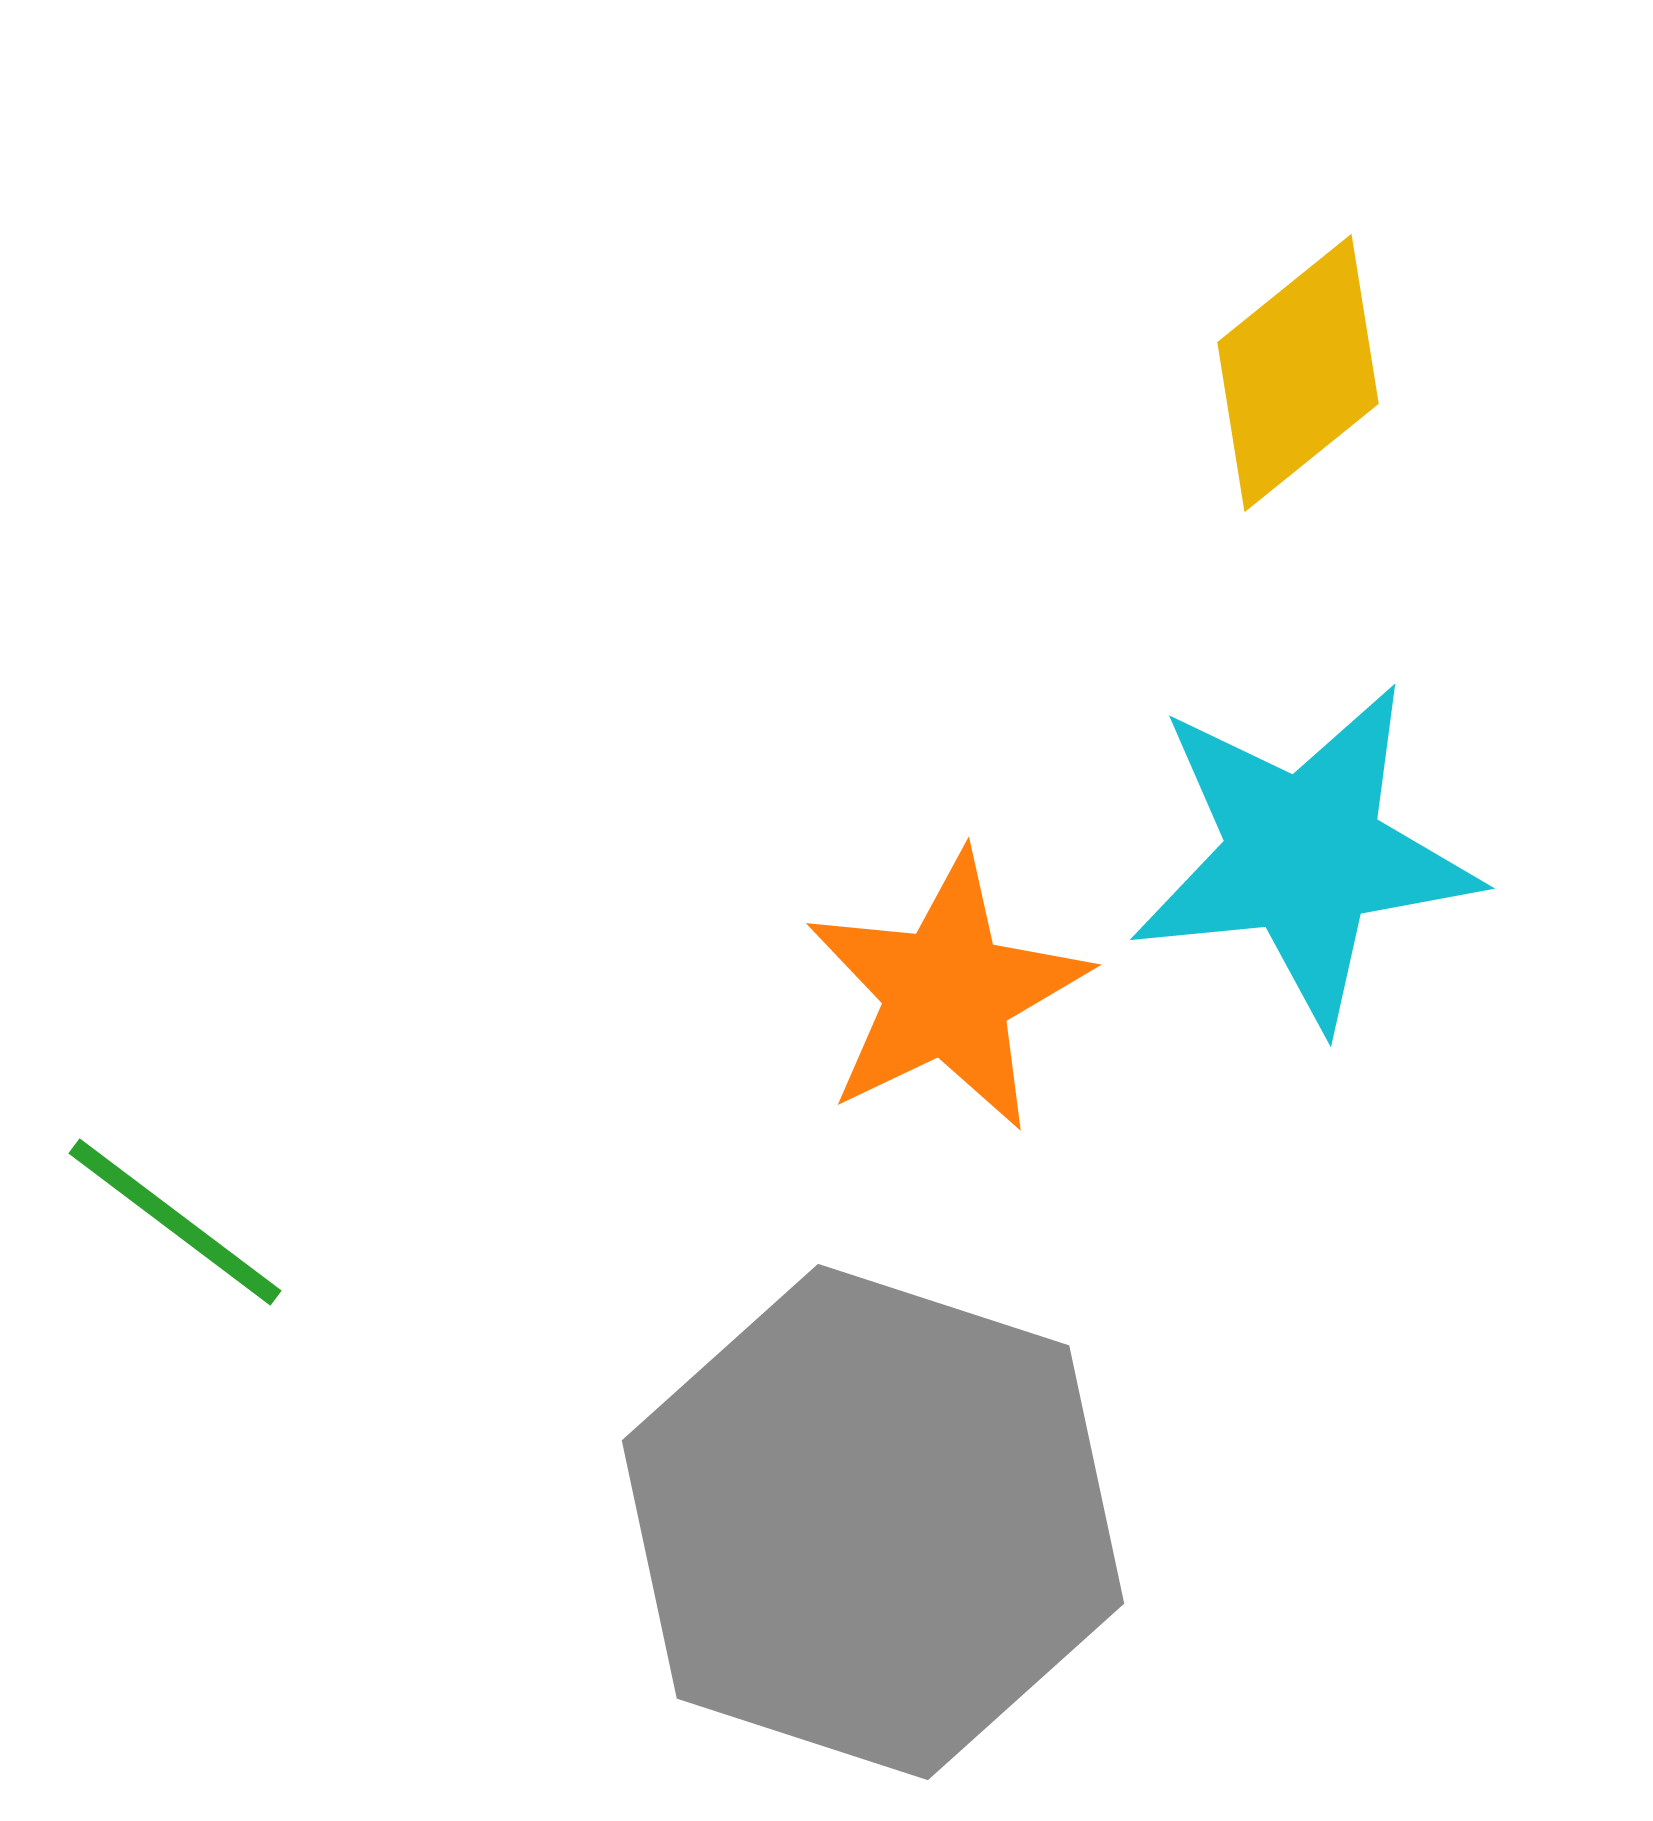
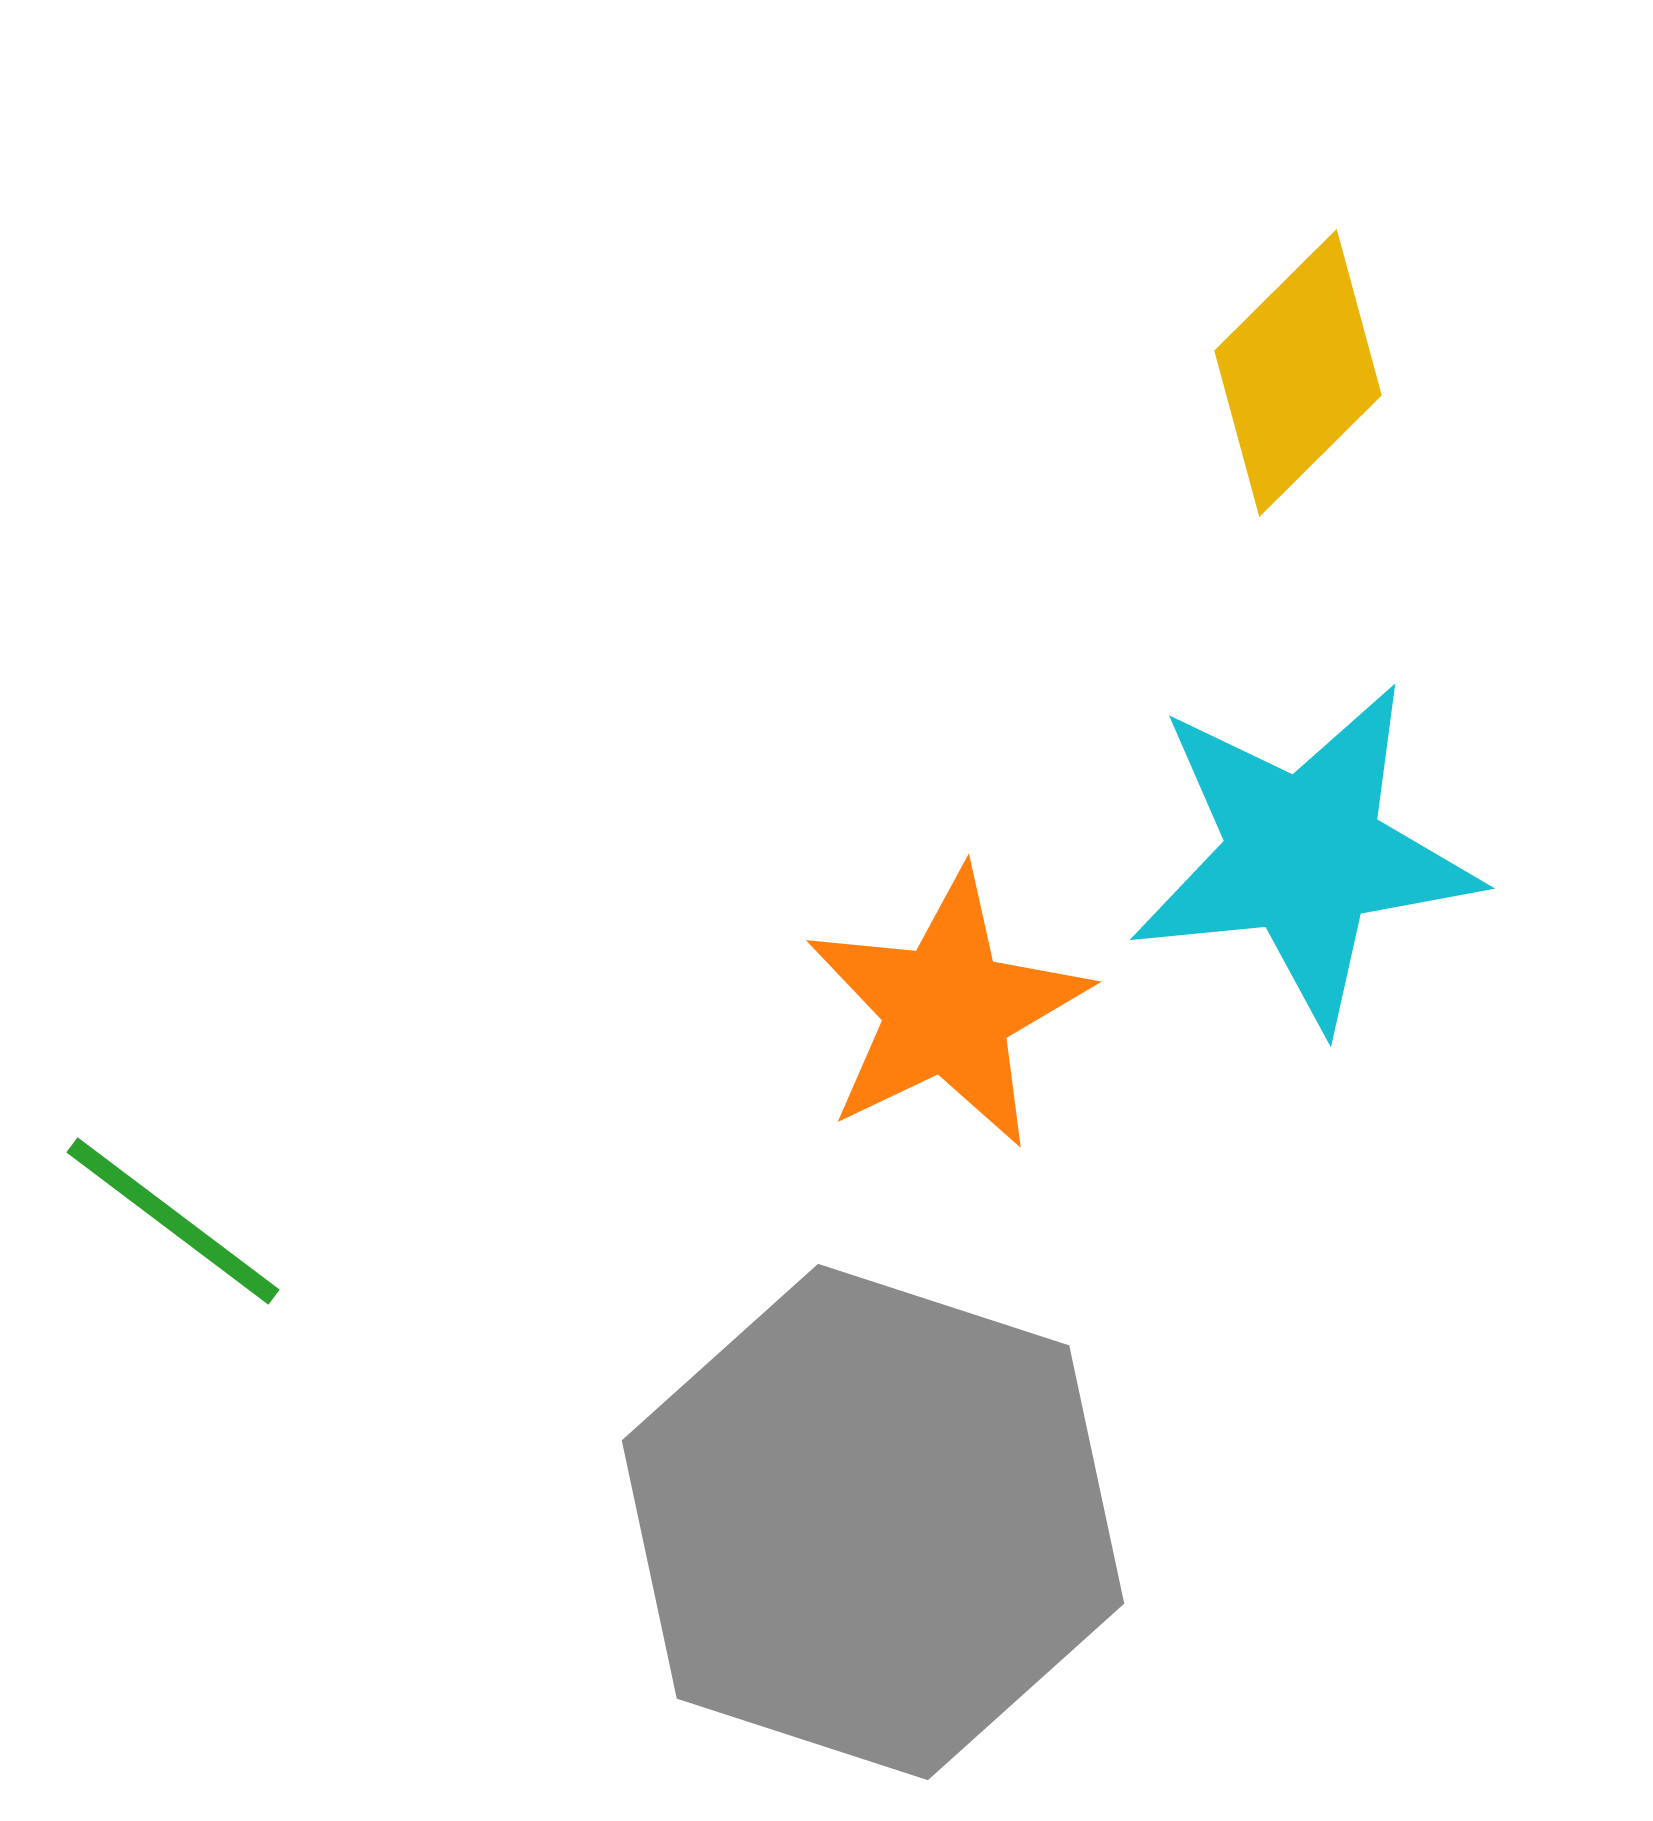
yellow diamond: rotated 6 degrees counterclockwise
orange star: moved 17 px down
green line: moved 2 px left, 1 px up
